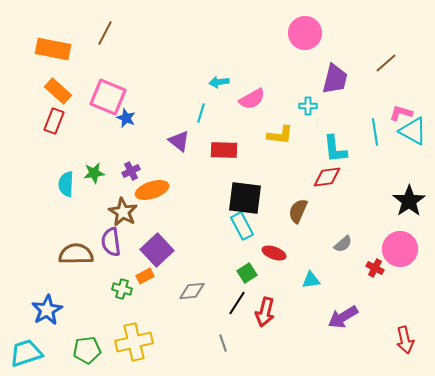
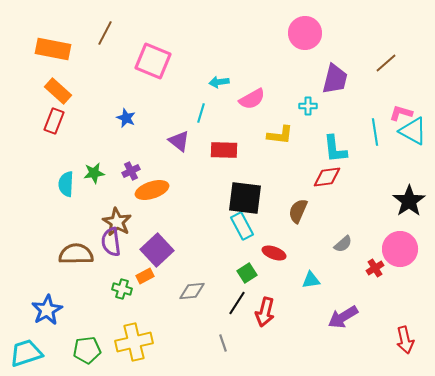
pink square at (108, 97): moved 45 px right, 36 px up
brown star at (123, 212): moved 6 px left, 10 px down
red cross at (375, 268): rotated 30 degrees clockwise
